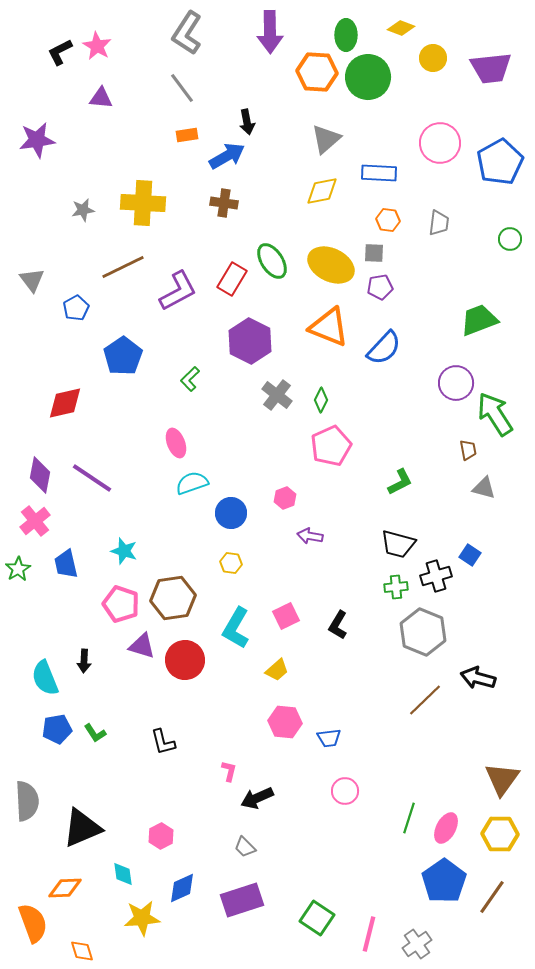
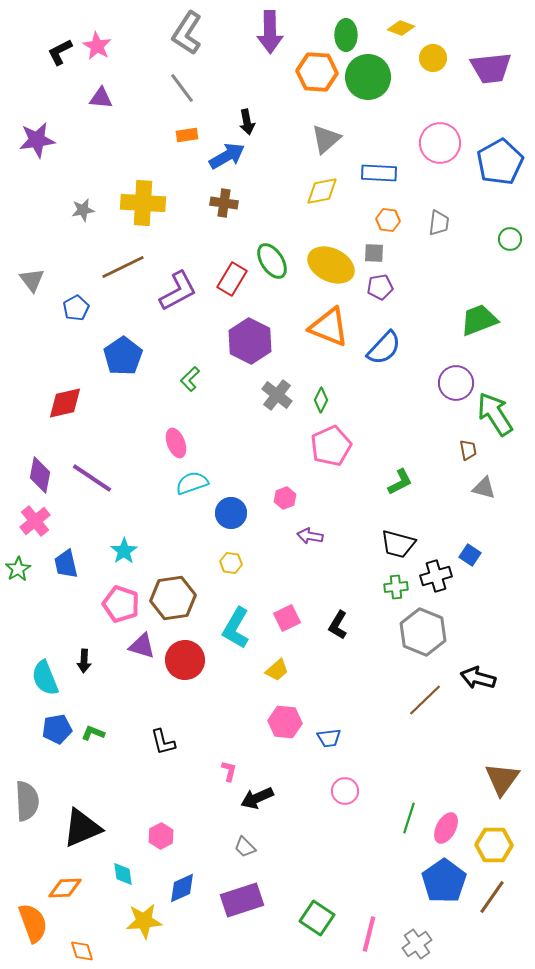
cyan star at (124, 551): rotated 20 degrees clockwise
pink square at (286, 616): moved 1 px right, 2 px down
green L-shape at (95, 733): moved 2 px left; rotated 145 degrees clockwise
yellow hexagon at (500, 834): moved 6 px left, 11 px down
yellow star at (142, 918): moved 2 px right, 3 px down
